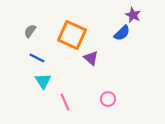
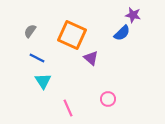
purple star: rotated 14 degrees counterclockwise
pink line: moved 3 px right, 6 px down
